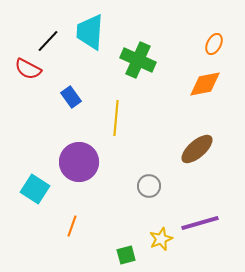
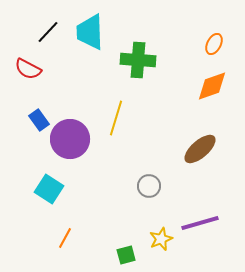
cyan trapezoid: rotated 6 degrees counterclockwise
black line: moved 9 px up
green cross: rotated 20 degrees counterclockwise
orange diamond: moved 7 px right, 2 px down; rotated 8 degrees counterclockwise
blue rectangle: moved 32 px left, 23 px down
yellow line: rotated 12 degrees clockwise
brown ellipse: moved 3 px right
purple circle: moved 9 px left, 23 px up
cyan square: moved 14 px right
orange line: moved 7 px left, 12 px down; rotated 10 degrees clockwise
